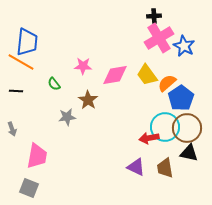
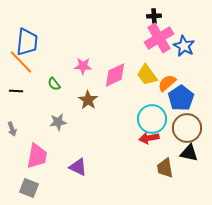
orange line: rotated 16 degrees clockwise
pink diamond: rotated 16 degrees counterclockwise
gray star: moved 9 px left, 5 px down
cyan circle: moved 13 px left, 8 px up
purple triangle: moved 58 px left
